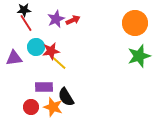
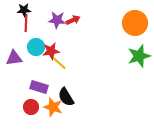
purple star: moved 1 px right, 1 px down; rotated 30 degrees clockwise
red line: rotated 36 degrees clockwise
purple rectangle: moved 5 px left; rotated 18 degrees clockwise
